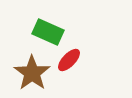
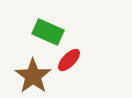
brown star: moved 1 px right, 3 px down
